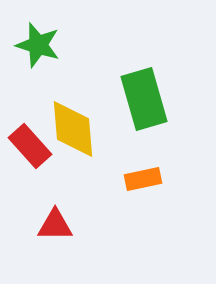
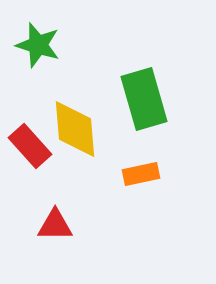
yellow diamond: moved 2 px right
orange rectangle: moved 2 px left, 5 px up
